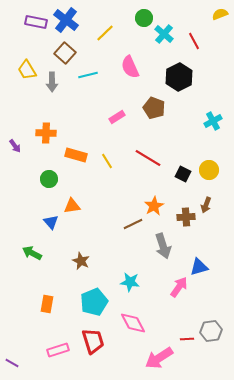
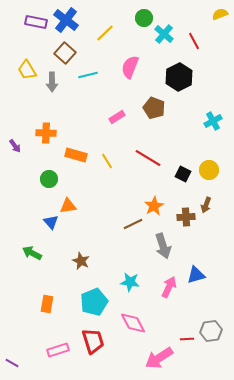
pink semicircle at (130, 67): rotated 45 degrees clockwise
orange triangle at (72, 206): moved 4 px left
blue triangle at (199, 267): moved 3 px left, 8 px down
pink arrow at (179, 287): moved 10 px left; rotated 10 degrees counterclockwise
